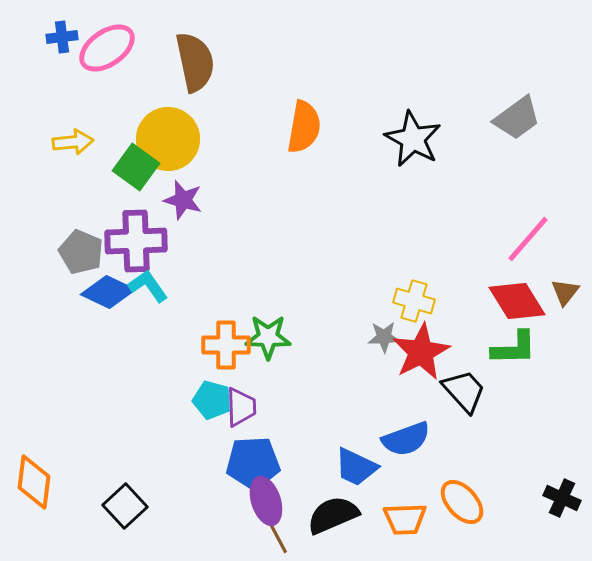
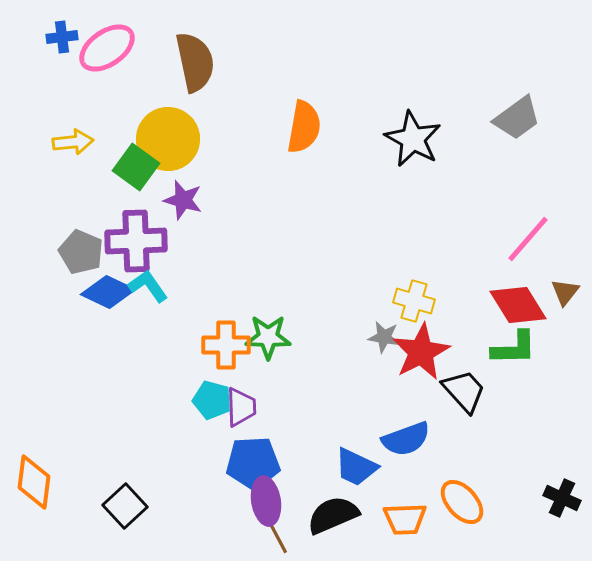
red diamond: moved 1 px right, 4 px down
gray star: rotated 12 degrees clockwise
purple ellipse: rotated 9 degrees clockwise
